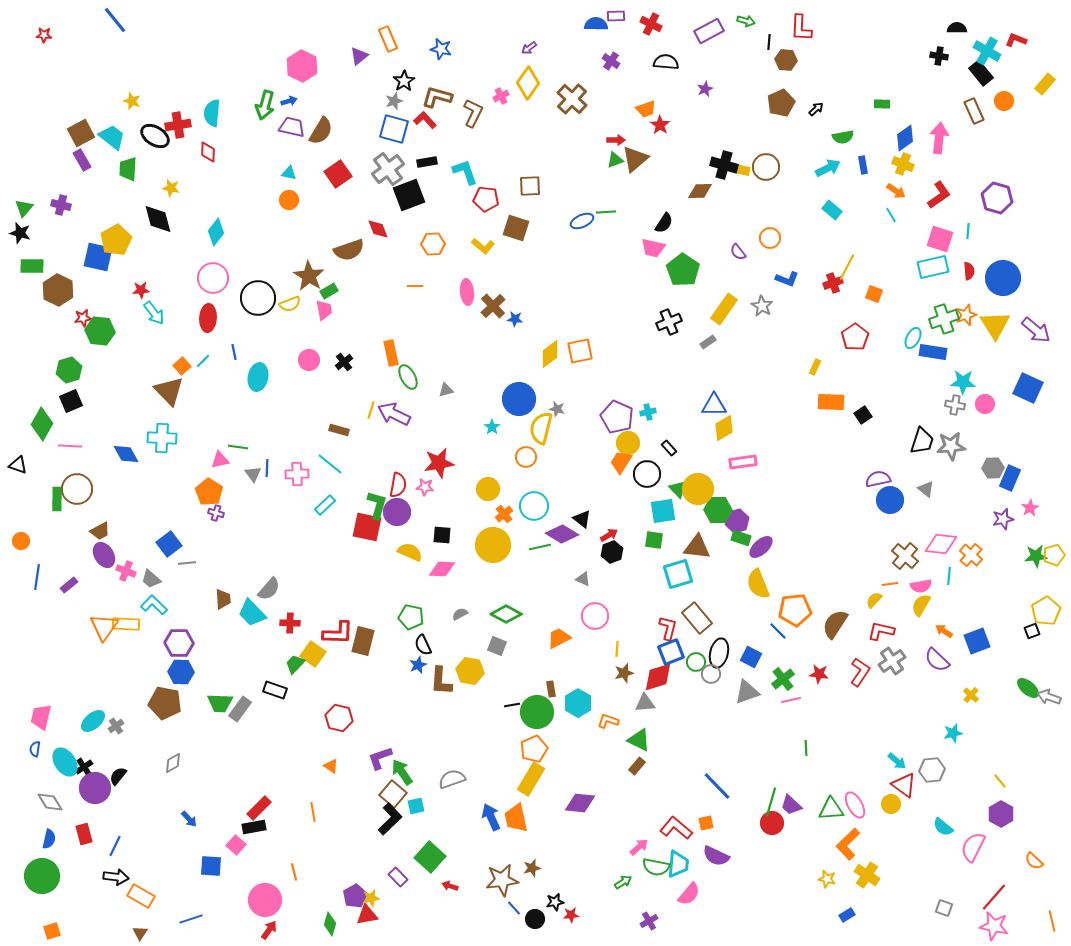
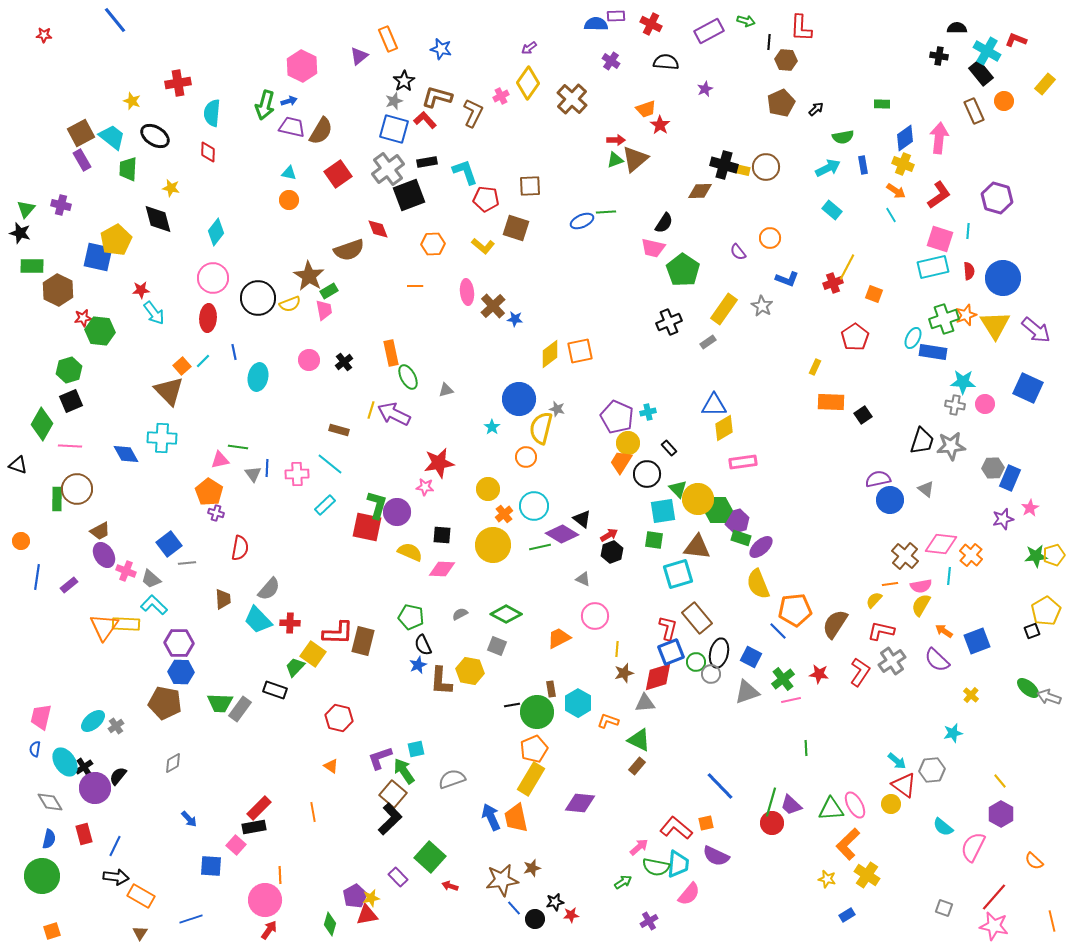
red cross at (178, 125): moved 42 px up
green triangle at (24, 208): moved 2 px right, 1 px down
red semicircle at (398, 485): moved 158 px left, 63 px down
yellow circle at (698, 489): moved 10 px down
cyan trapezoid at (252, 613): moved 6 px right, 7 px down
green trapezoid at (295, 664): moved 3 px down
green arrow at (402, 772): moved 2 px right, 1 px up
blue line at (717, 786): moved 3 px right
cyan square at (416, 806): moved 57 px up
orange line at (294, 872): moved 14 px left, 3 px down; rotated 12 degrees clockwise
